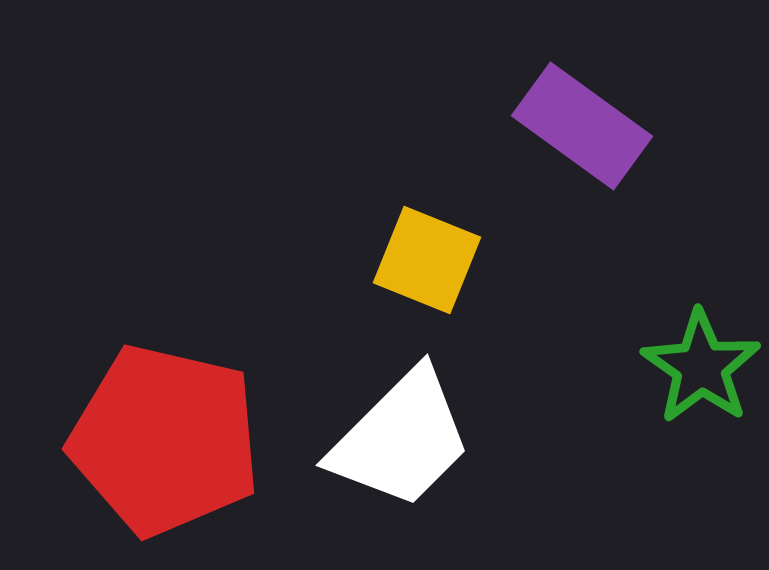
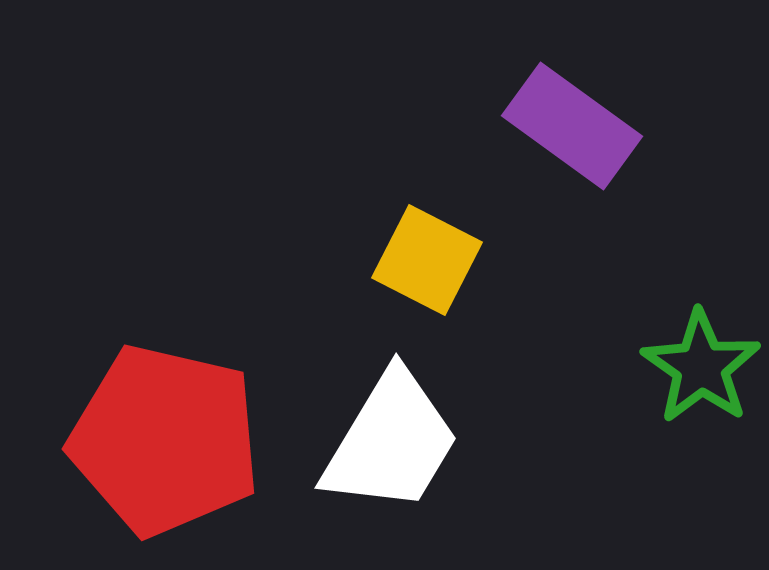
purple rectangle: moved 10 px left
yellow square: rotated 5 degrees clockwise
white trapezoid: moved 10 px left, 3 px down; rotated 14 degrees counterclockwise
